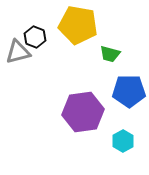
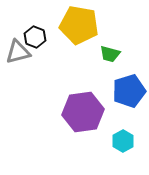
yellow pentagon: moved 1 px right
blue pentagon: rotated 16 degrees counterclockwise
